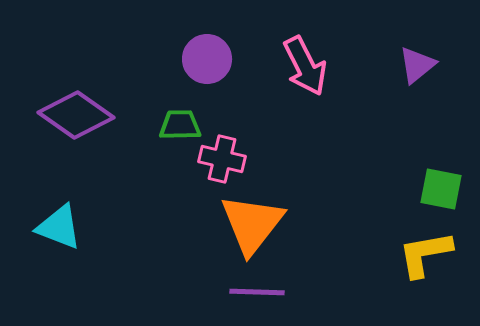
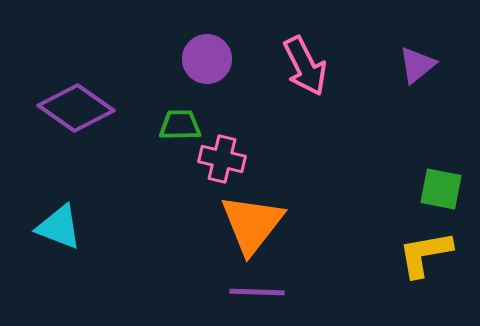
purple diamond: moved 7 px up
